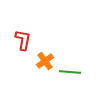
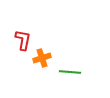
orange cross: moved 3 px left, 3 px up; rotated 18 degrees clockwise
